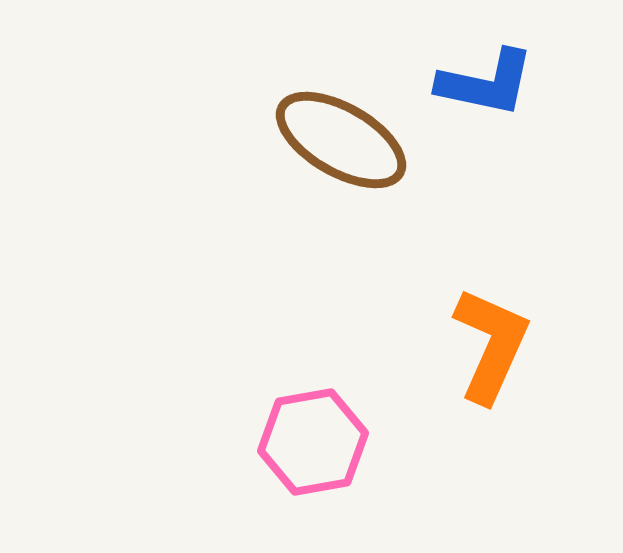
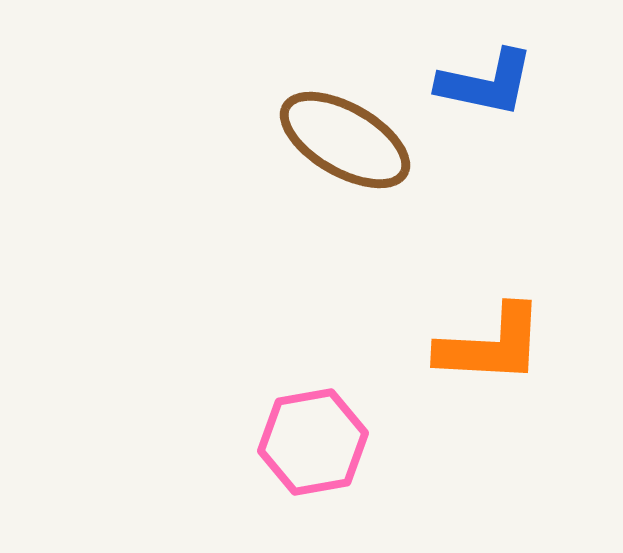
brown ellipse: moved 4 px right
orange L-shape: rotated 69 degrees clockwise
